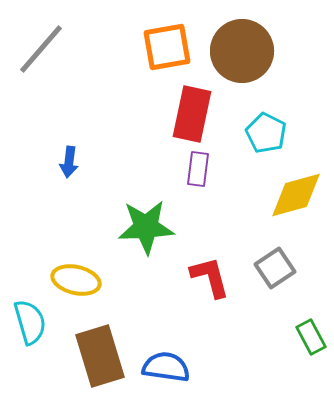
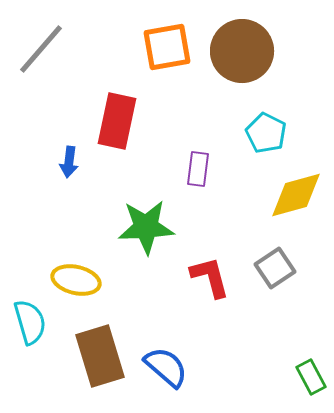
red rectangle: moved 75 px left, 7 px down
green rectangle: moved 40 px down
blue semicircle: rotated 33 degrees clockwise
